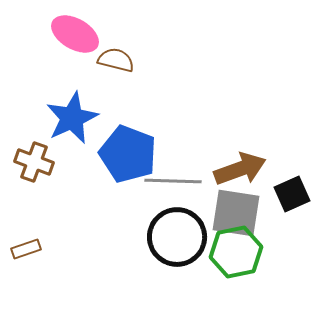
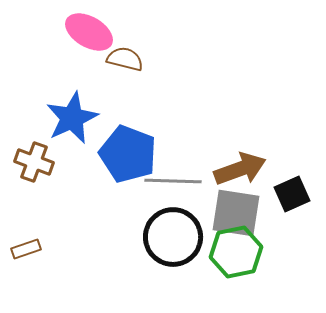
pink ellipse: moved 14 px right, 2 px up
brown semicircle: moved 9 px right, 1 px up
black circle: moved 4 px left
